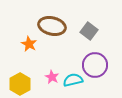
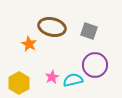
brown ellipse: moved 1 px down
gray square: rotated 18 degrees counterclockwise
pink star: rotated 16 degrees clockwise
yellow hexagon: moved 1 px left, 1 px up
